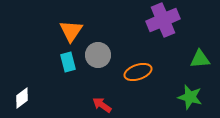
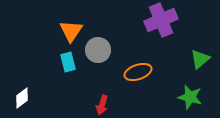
purple cross: moved 2 px left
gray circle: moved 5 px up
green triangle: rotated 35 degrees counterclockwise
red arrow: rotated 108 degrees counterclockwise
